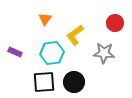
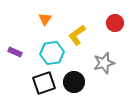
yellow L-shape: moved 2 px right
gray star: moved 10 px down; rotated 20 degrees counterclockwise
black square: moved 1 px down; rotated 15 degrees counterclockwise
